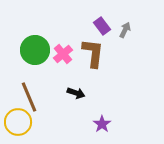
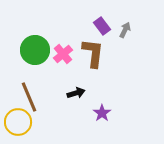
black arrow: rotated 36 degrees counterclockwise
purple star: moved 11 px up
